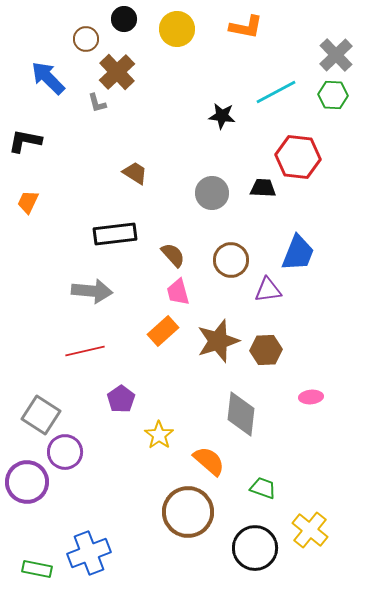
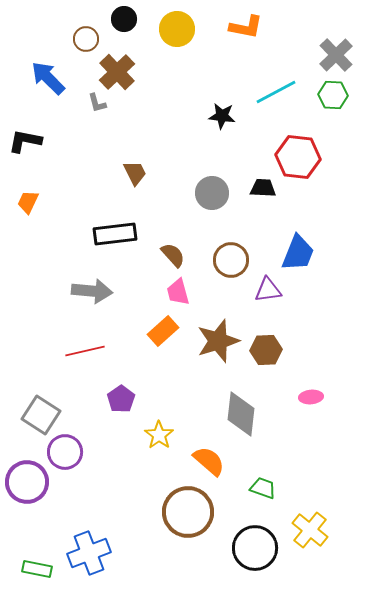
brown trapezoid at (135, 173): rotated 32 degrees clockwise
